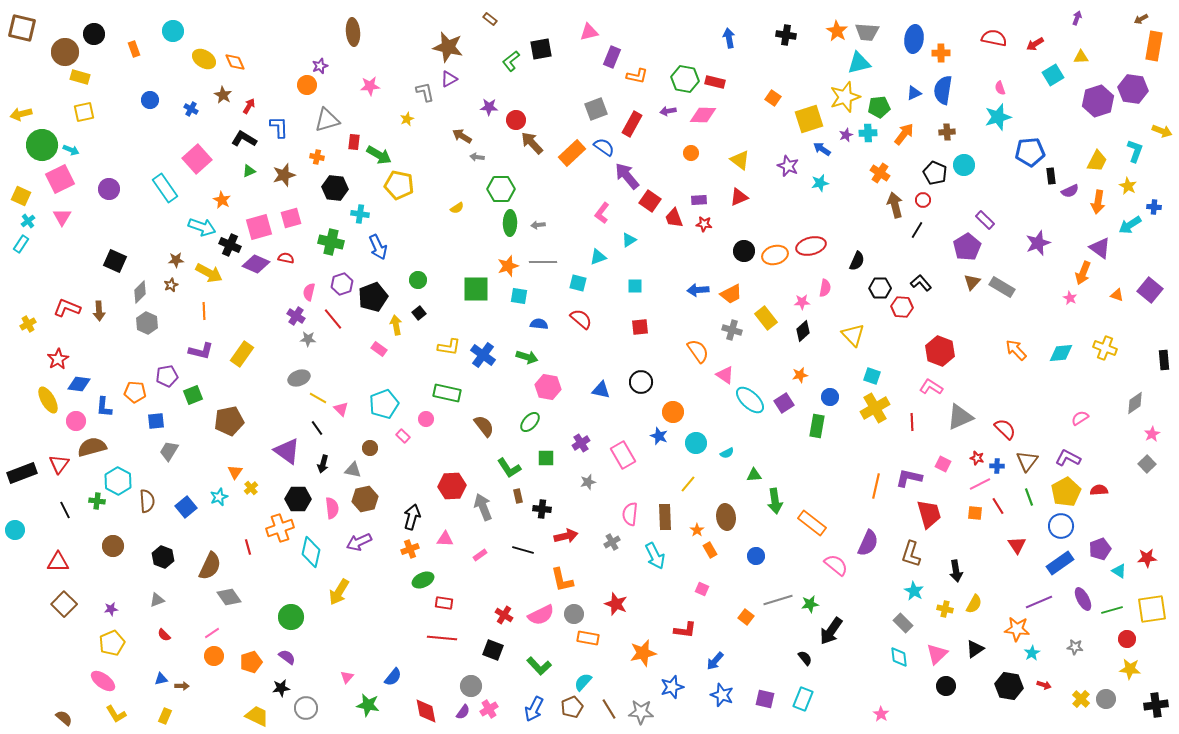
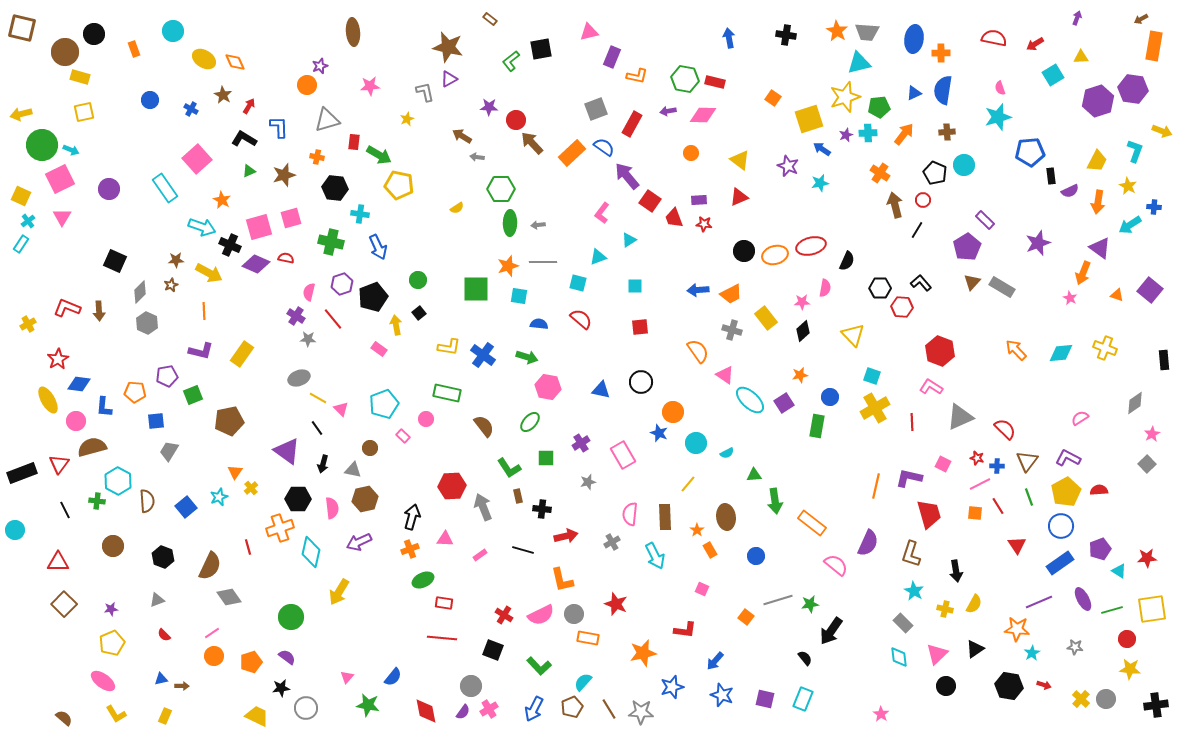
black semicircle at (857, 261): moved 10 px left
blue star at (659, 436): moved 3 px up
